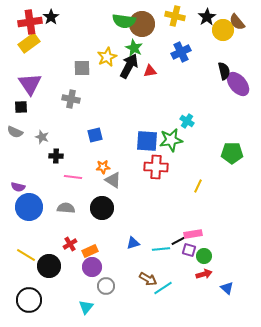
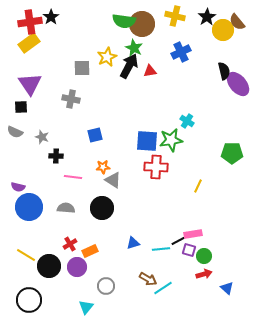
purple circle at (92, 267): moved 15 px left
